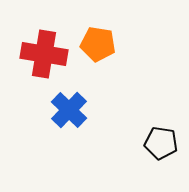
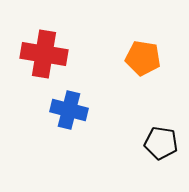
orange pentagon: moved 45 px right, 14 px down
blue cross: rotated 30 degrees counterclockwise
